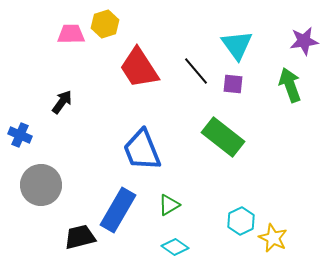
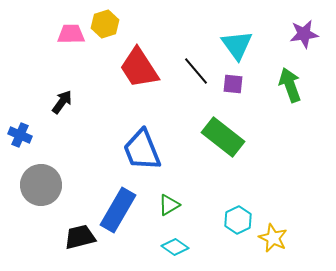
purple star: moved 7 px up
cyan hexagon: moved 3 px left, 1 px up
